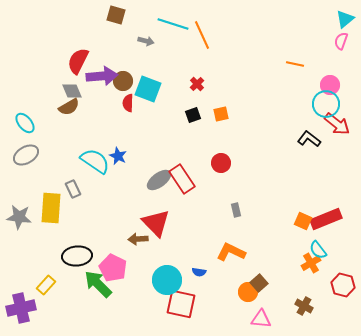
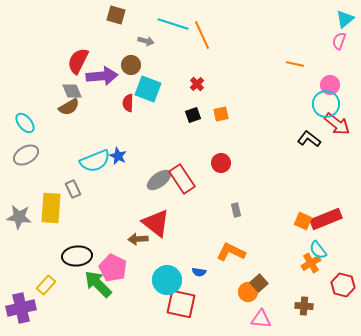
pink semicircle at (341, 41): moved 2 px left
brown circle at (123, 81): moved 8 px right, 16 px up
cyan semicircle at (95, 161): rotated 124 degrees clockwise
red triangle at (156, 223): rotated 8 degrees counterclockwise
brown cross at (304, 306): rotated 24 degrees counterclockwise
